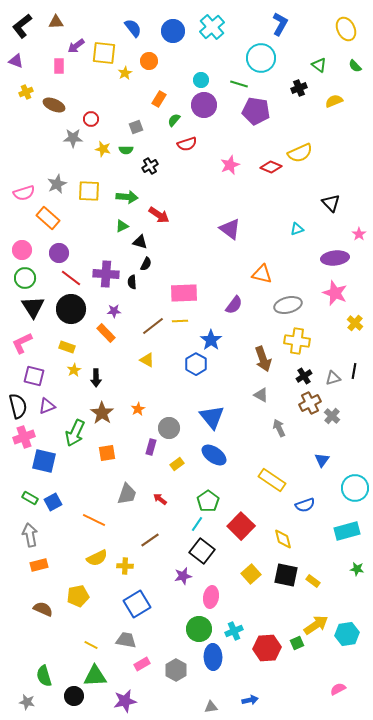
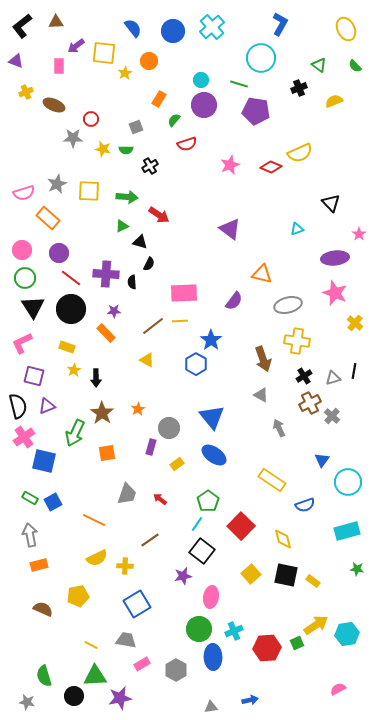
black semicircle at (146, 264): moved 3 px right
purple semicircle at (234, 305): moved 4 px up
pink cross at (24, 437): rotated 15 degrees counterclockwise
cyan circle at (355, 488): moved 7 px left, 6 px up
purple star at (125, 701): moved 5 px left, 3 px up
